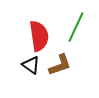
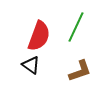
red semicircle: rotated 28 degrees clockwise
brown L-shape: moved 20 px right, 6 px down
